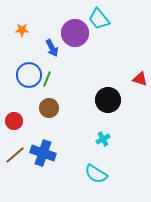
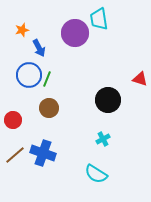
cyan trapezoid: rotated 30 degrees clockwise
orange star: rotated 16 degrees counterclockwise
blue arrow: moved 13 px left
red circle: moved 1 px left, 1 px up
